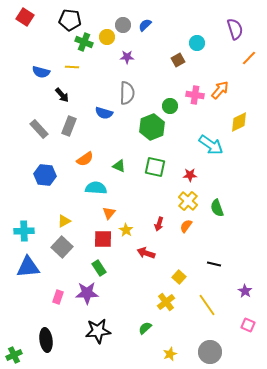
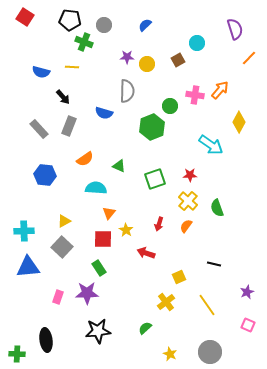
gray circle at (123, 25): moved 19 px left
yellow circle at (107, 37): moved 40 px right, 27 px down
gray semicircle at (127, 93): moved 2 px up
black arrow at (62, 95): moved 1 px right, 2 px down
yellow diamond at (239, 122): rotated 35 degrees counterclockwise
green square at (155, 167): moved 12 px down; rotated 30 degrees counterclockwise
yellow square at (179, 277): rotated 24 degrees clockwise
purple star at (245, 291): moved 2 px right, 1 px down; rotated 16 degrees clockwise
yellow star at (170, 354): rotated 24 degrees counterclockwise
green cross at (14, 355): moved 3 px right, 1 px up; rotated 28 degrees clockwise
